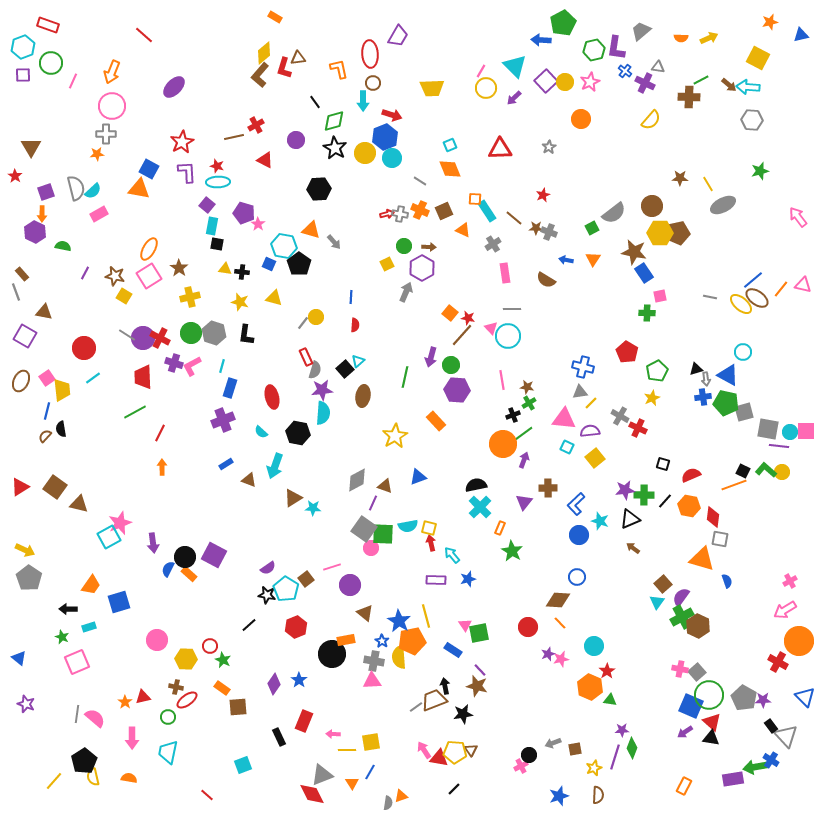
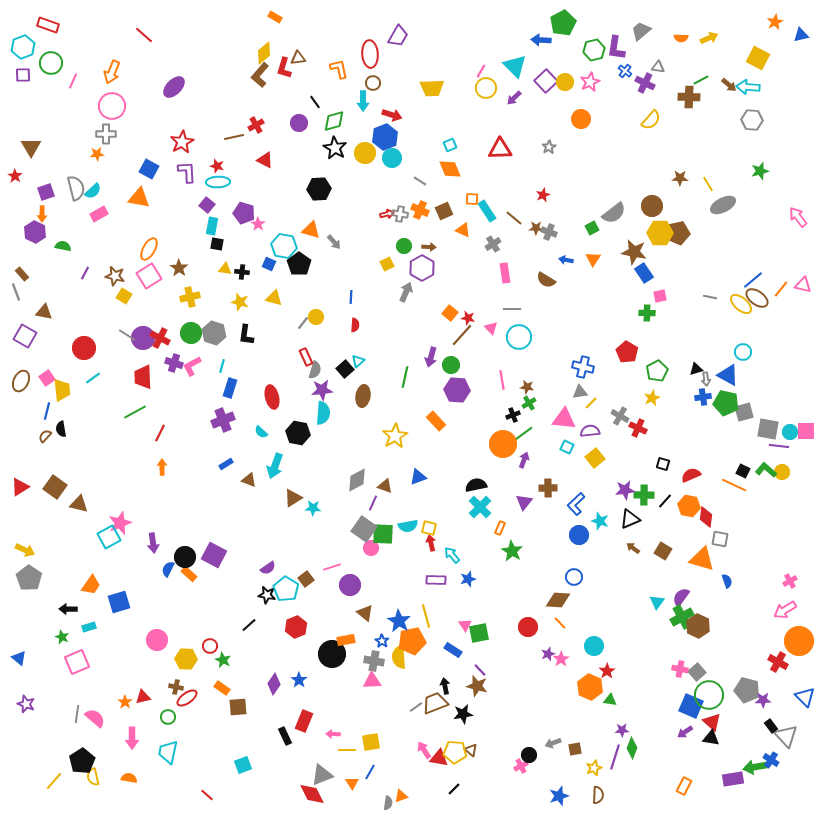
orange star at (770, 22): moved 5 px right; rotated 14 degrees counterclockwise
purple circle at (296, 140): moved 3 px right, 17 px up
orange triangle at (139, 189): moved 9 px down
orange square at (475, 199): moved 3 px left
cyan circle at (508, 336): moved 11 px right, 1 px down
orange line at (734, 485): rotated 45 degrees clockwise
red diamond at (713, 517): moved 7 px left
blue circle at (577, 577): moved 3 px left
brown square at (663, 584): moved 33 px up; rotated 18 degrees counterclockwise
pink star at (561, 659): rotated 21 degrees counterclockwise
gray pentagon at (744, 698): moved 3 px right, 8 px up; rotated 15 degrees counterclockwise
red ellipse at (187, 700): moved 2 px up
brown trapezoid at (434, 700): moved 1 px right, 3 px down
black rectangle at (279, 737): moved 6 px right, 1 px up
brown triangle at (471, 750): rotated 16 degrees counterclockwise
black pentagon at (84, 761): moved 2 px left
